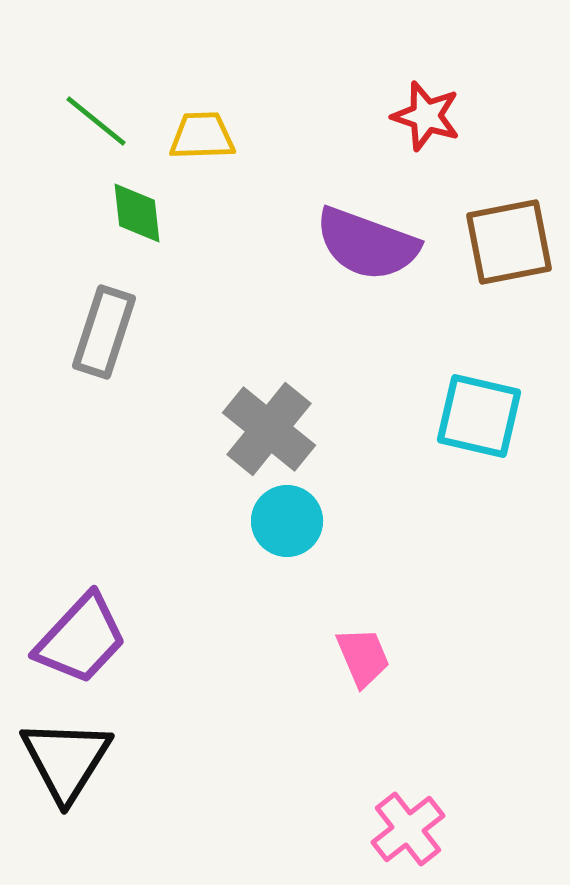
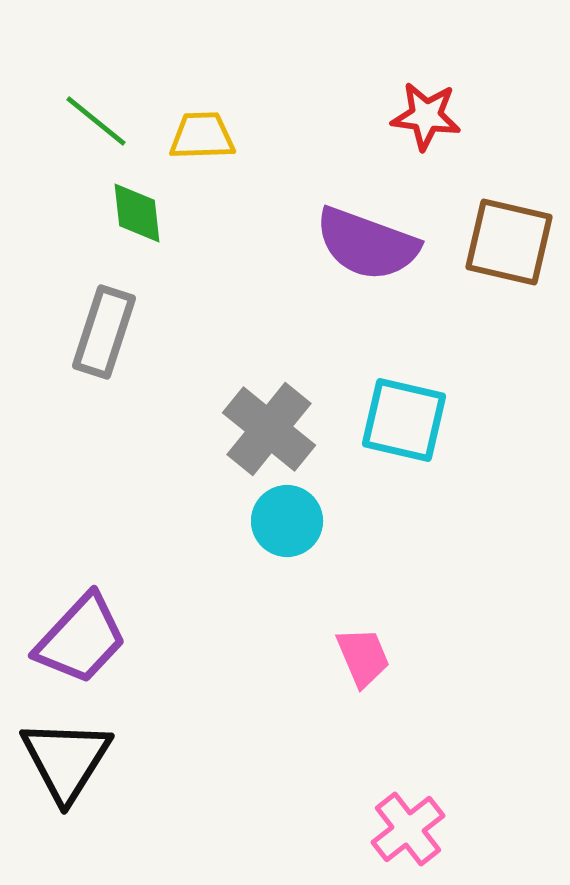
red star: rotated 10 degrees counterclockwise
brown square: rotated 24 degrees clockwise
cyan square: moved 75 px left, 4 px down
